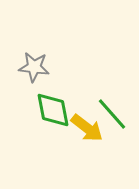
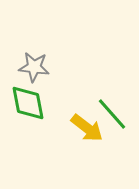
green diamond: moved 25 px left, 7 px up
